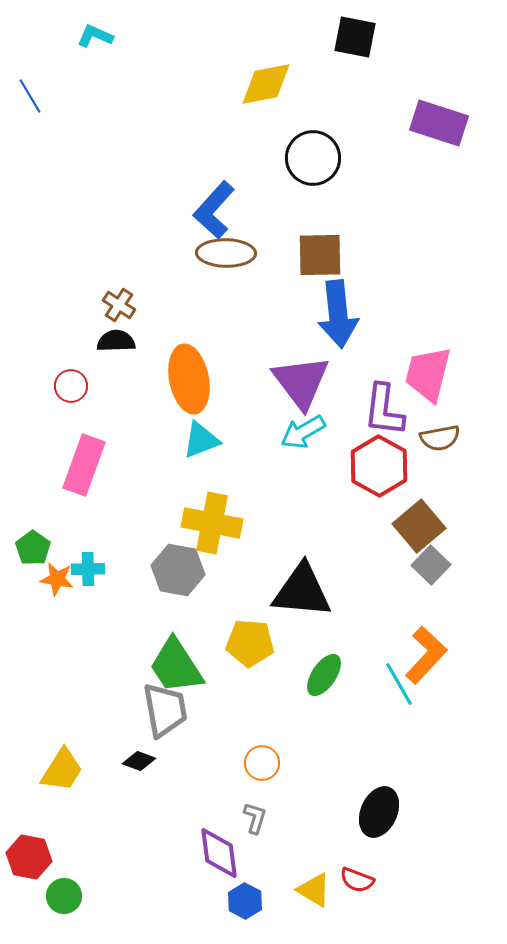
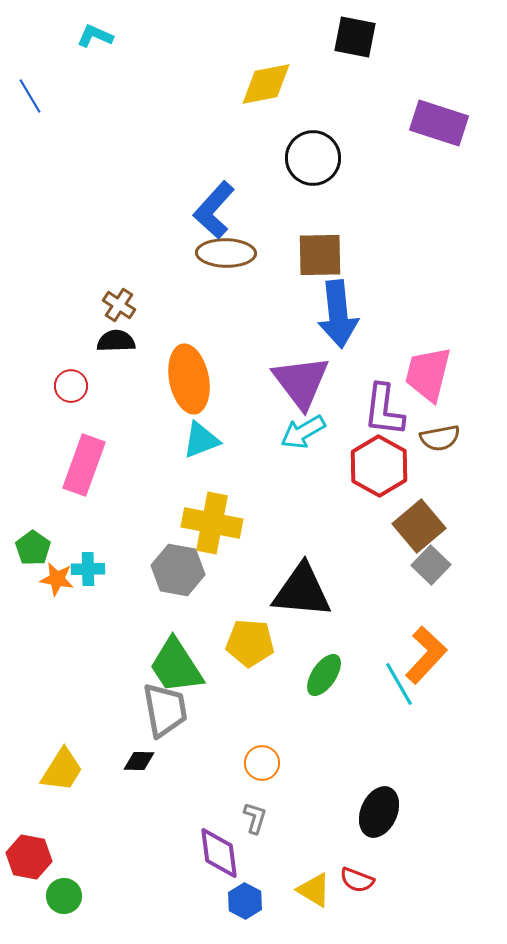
black diamond at (139, 761): rotated 20 degrees counterclockwise
